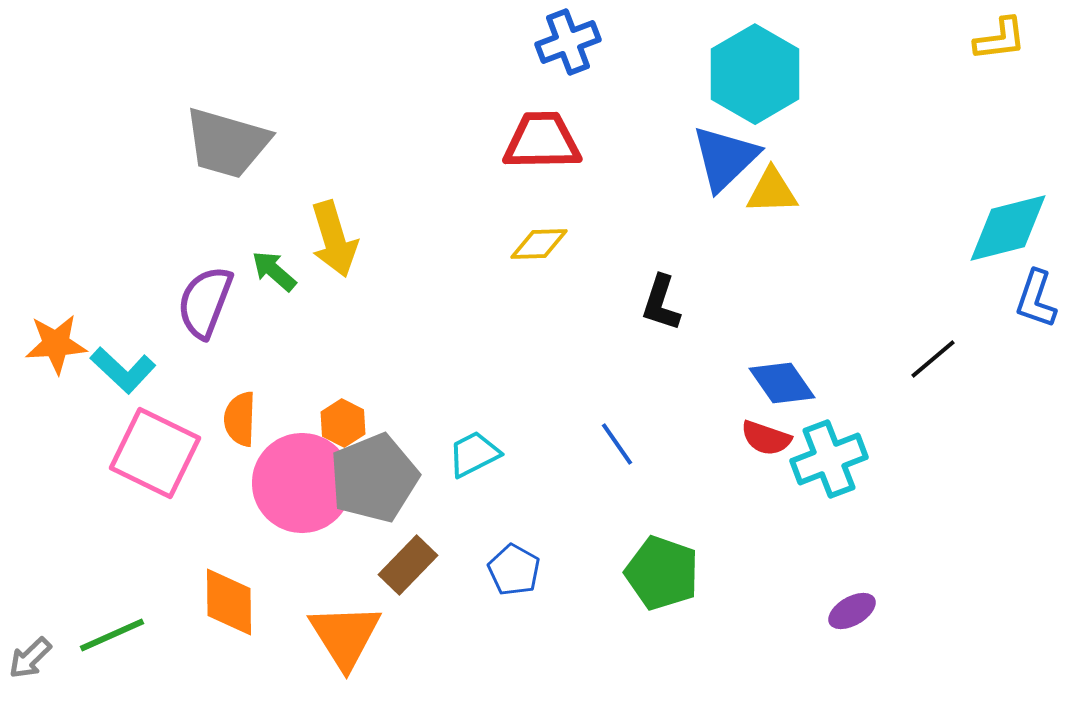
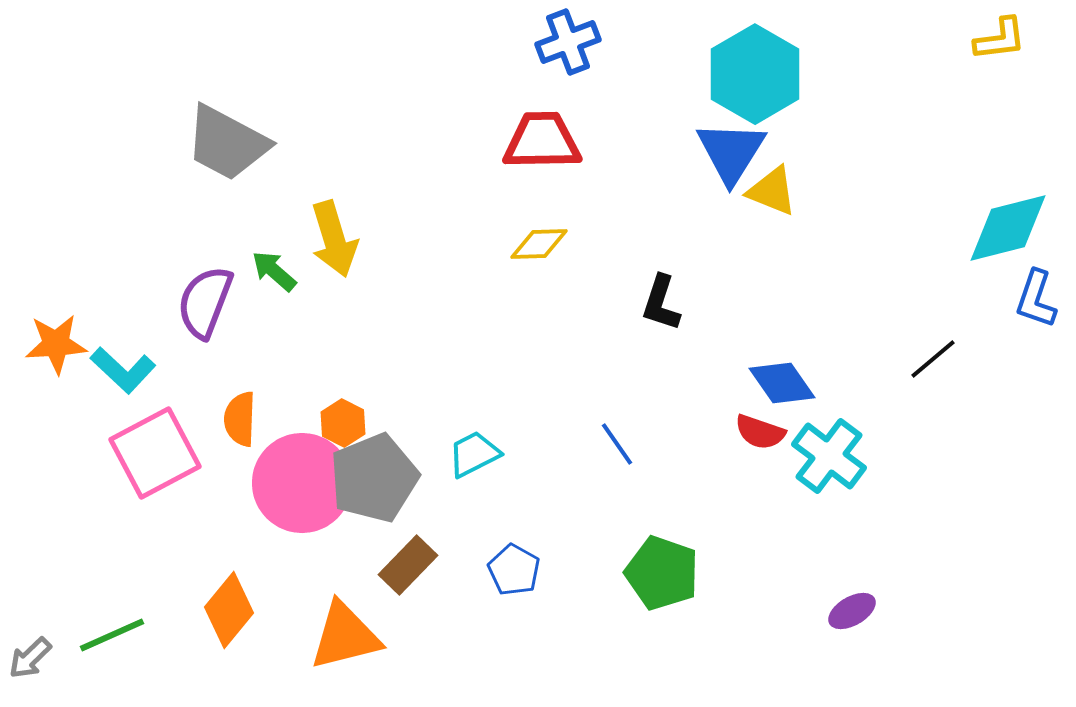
gray trapezoid: rotated 12 degrees clockwise
blue triangle: moved 6 px right, 6 px up; rotated 14 degrees counterclockwise
yellow triangle: rotated 24 degrees clockwise
red semicircle: moved 6 px left, 6 px up
pink square: rotated 36 degrees clockwise
cyan cross: moved 3 px up; rotated 32 degrees counterclockwise
orange diamond: moved 8 px down; rotated 40 degrees clockwise
orange triangle: rotated 48 degrees clockwise
